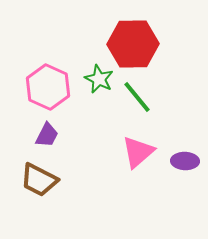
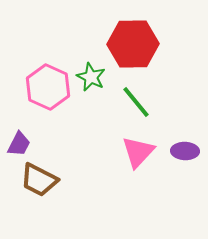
green star: moved 8 px left, 2 px up
green line: moved 1 px left, 5 px down
purple trapezoid: moved 28 px left, 9 px down
pink triangle: rotated 6 degrees counterclockwise
purple ellipse: moved 10 px up
